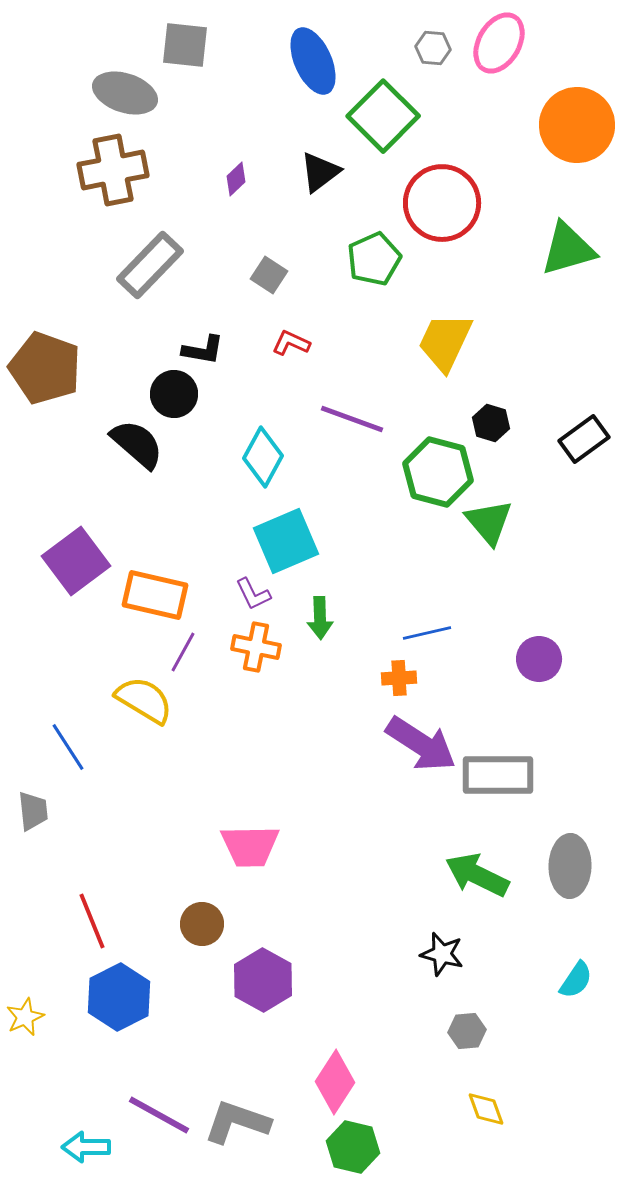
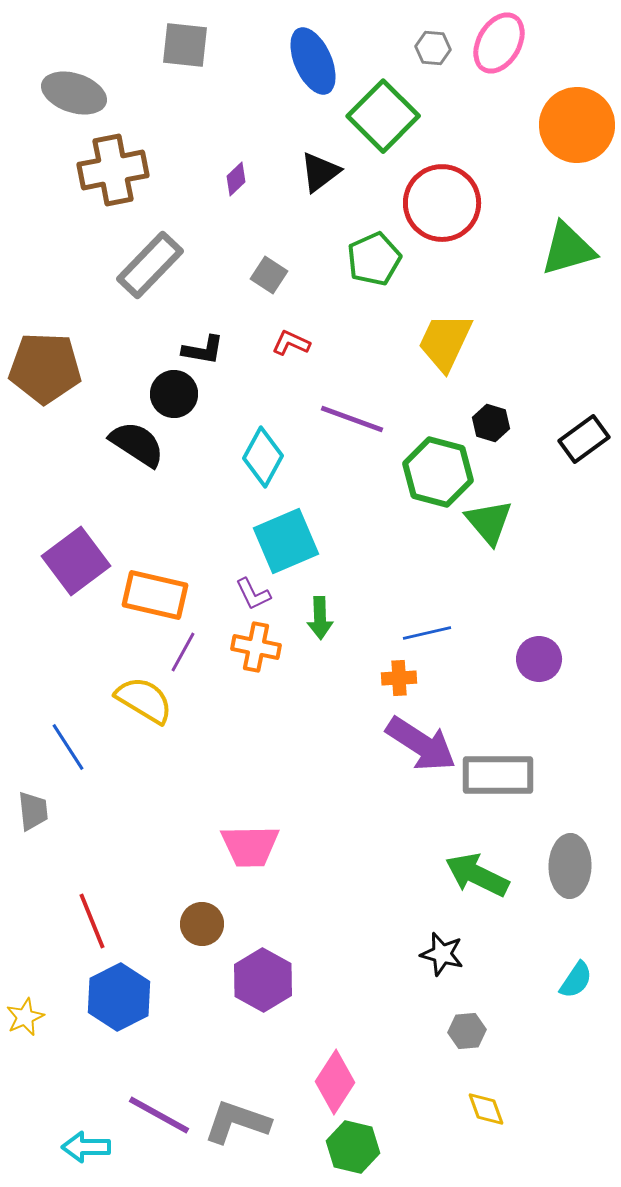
gray ellipse at (125, 93): moved 51 px left
brown pentagon at (45, 368): rotated 18 degrees counterclockwise
black semicircle at (137, 444): rotated 8 degrees counterclockwise
